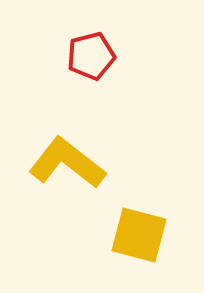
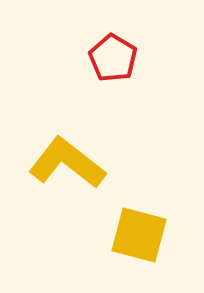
red pentagon: moved 22 px right, 2 px down; rotated 27 degrees counterclockwise
